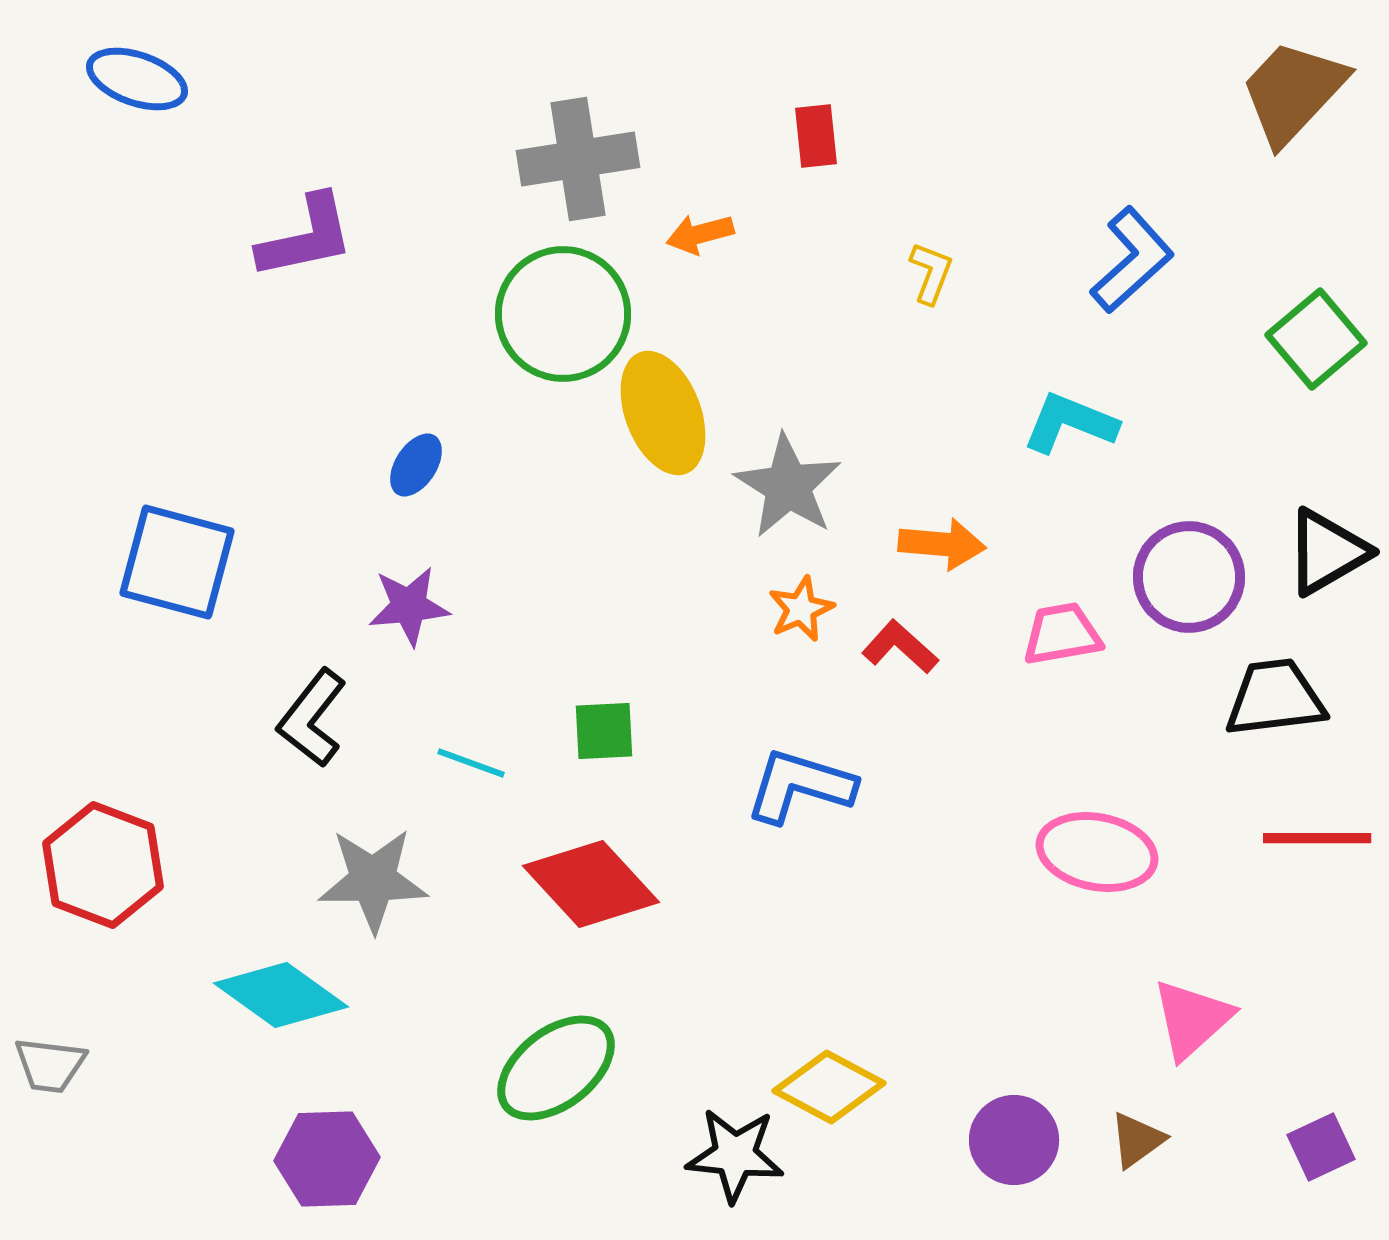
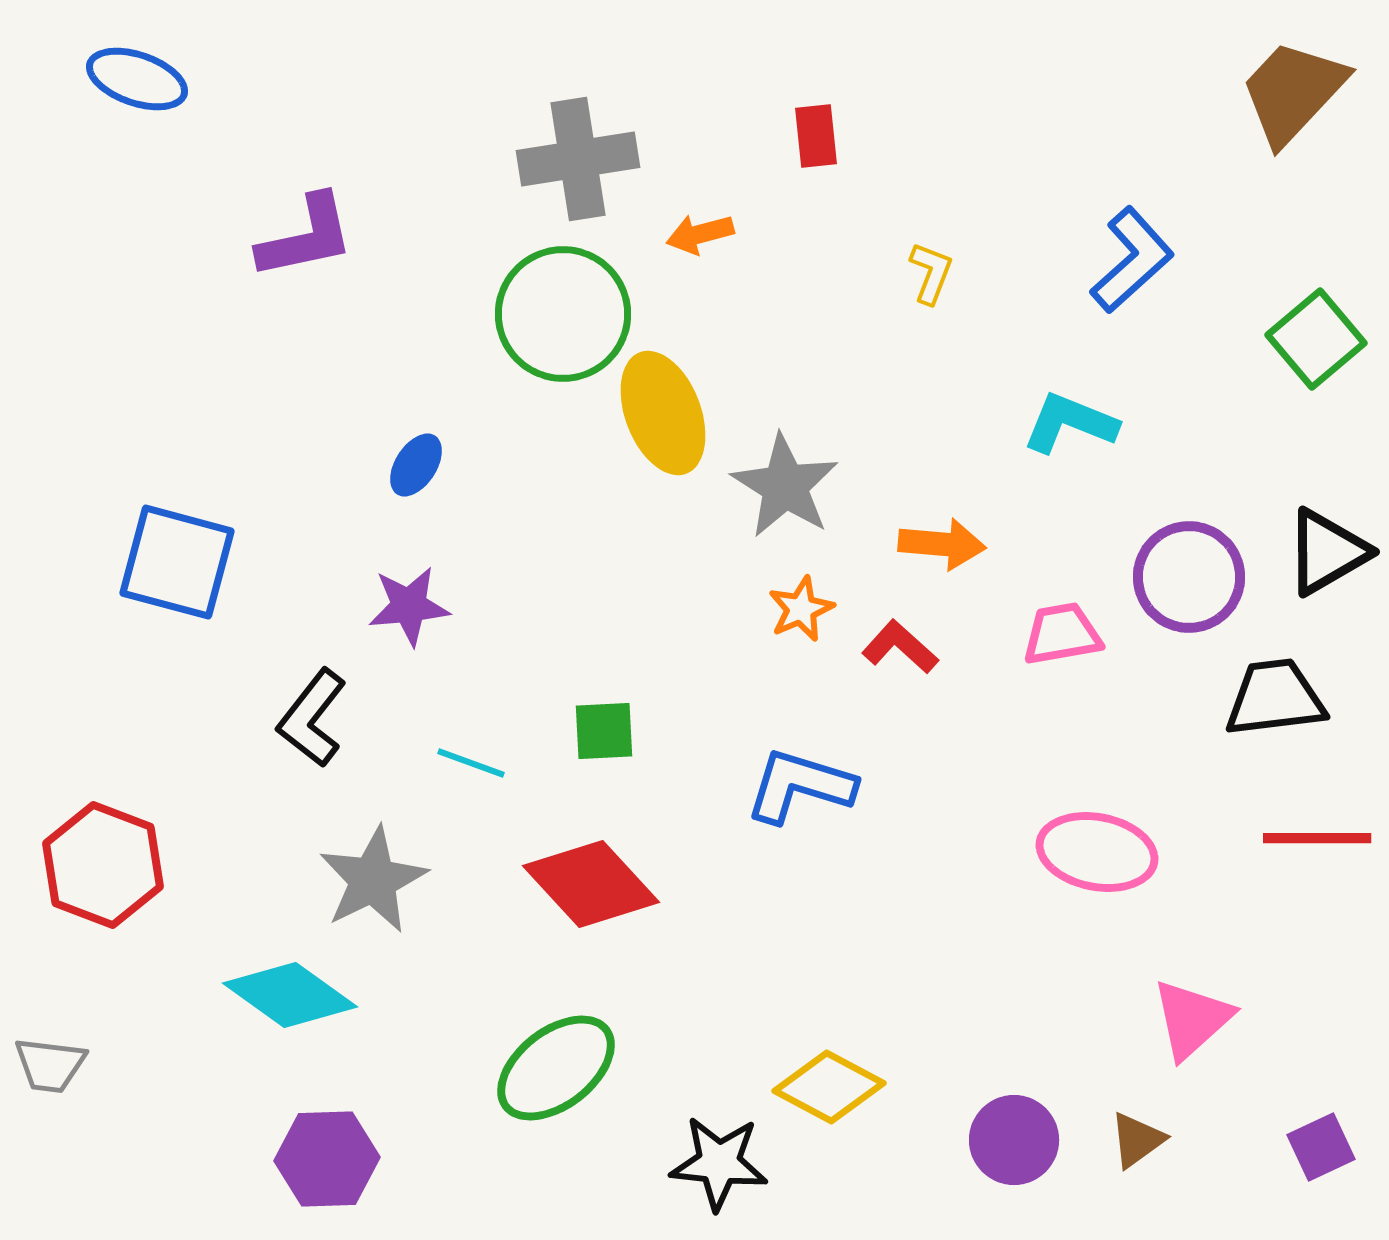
gray star at (788, 486): moved 3 px left
gray star at (373, 880): rotated 26 degrees counterclockwise
cyan diamond at (281, 995): moved 9 px right
black star at (735, 1155): moved 16 px left, 8 px down
